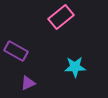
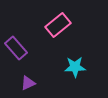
pink rectangle: moved 3 px left, 8 px down
purple rectangle: moved 3 px up; rotated 20 degrees clockwise
